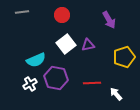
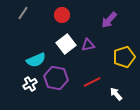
gray line: moved 1 px right, 1 px down; rotated 48 degrees counterclockwise
purple arrow: rotated 72 degrees clockwise
red line: moved 1 px up; rotated 24 degrees counterclockwise
